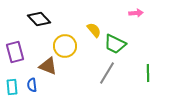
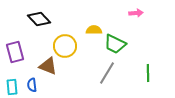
yellow semicircle: rotated 49 degrees counterclockwise
